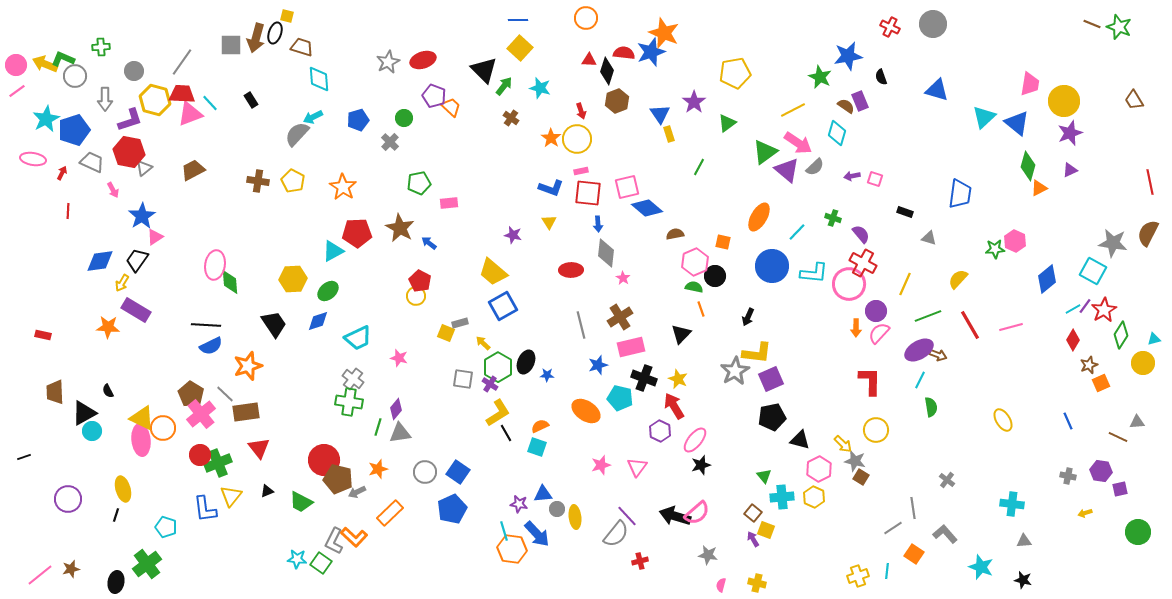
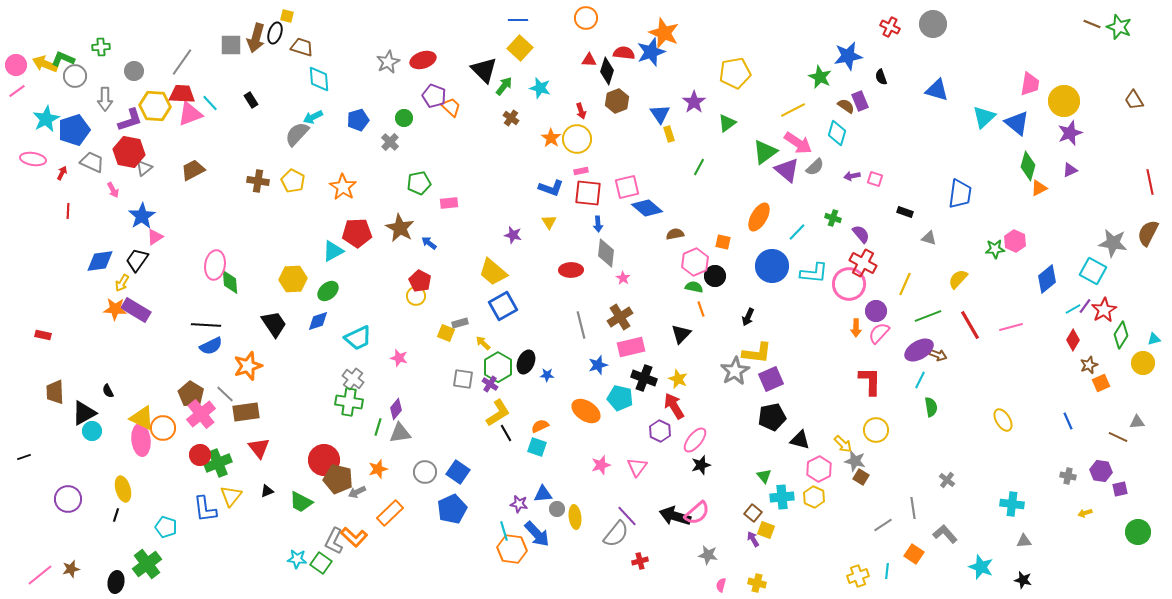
yellow hexagon at (155, 100): moved 6 px down; rotated 12 degrees counterclockwise
orange star at (108, 327): moved 7 px right, 18 px up
gray line at (893, 528): moved 10 px left, 3 px up
